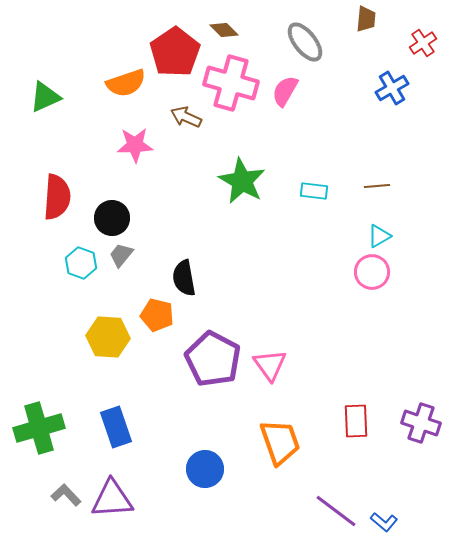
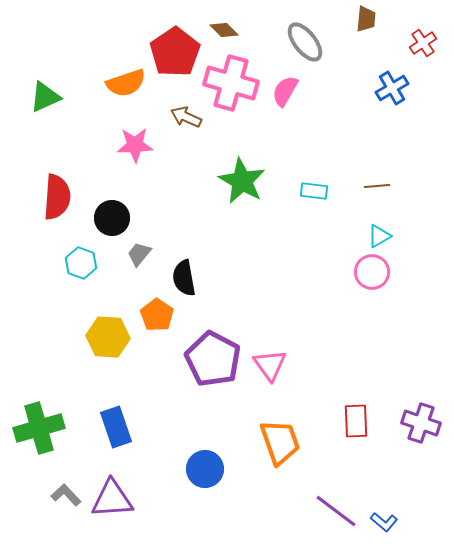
gray trapezoid: moved 18 px right, 1 px up
orange pentagon: rotated 20 degrees clockwise
